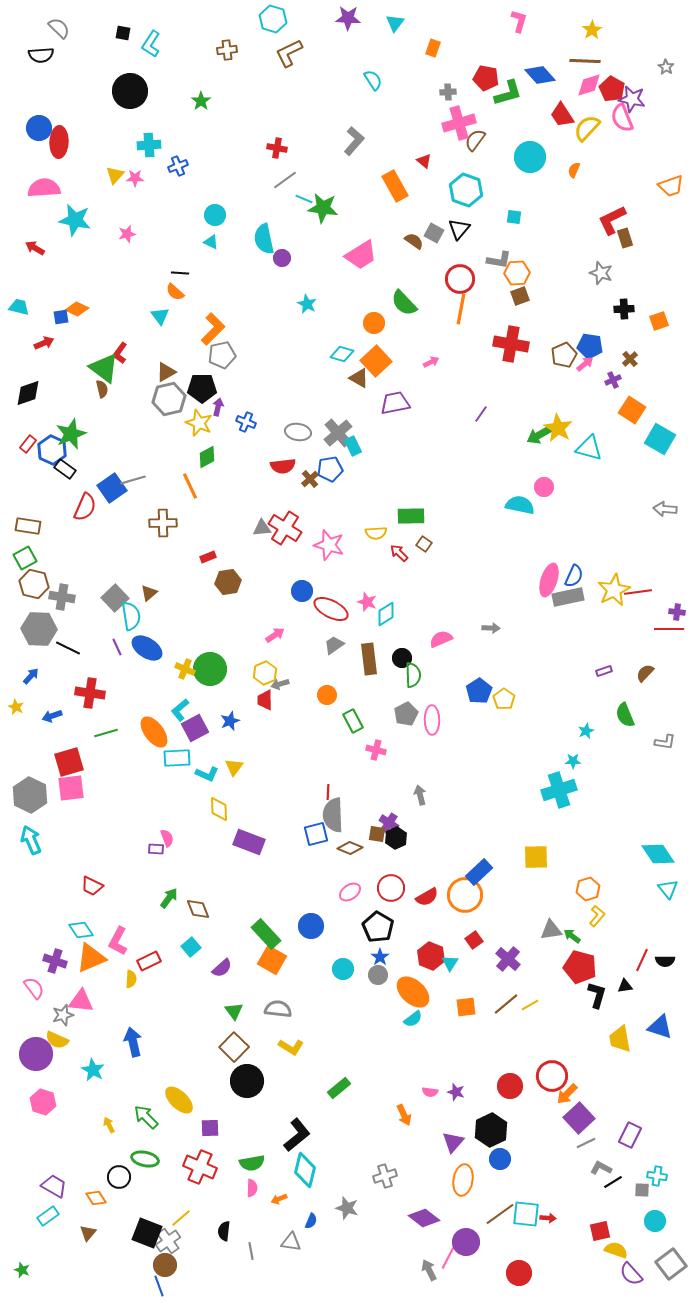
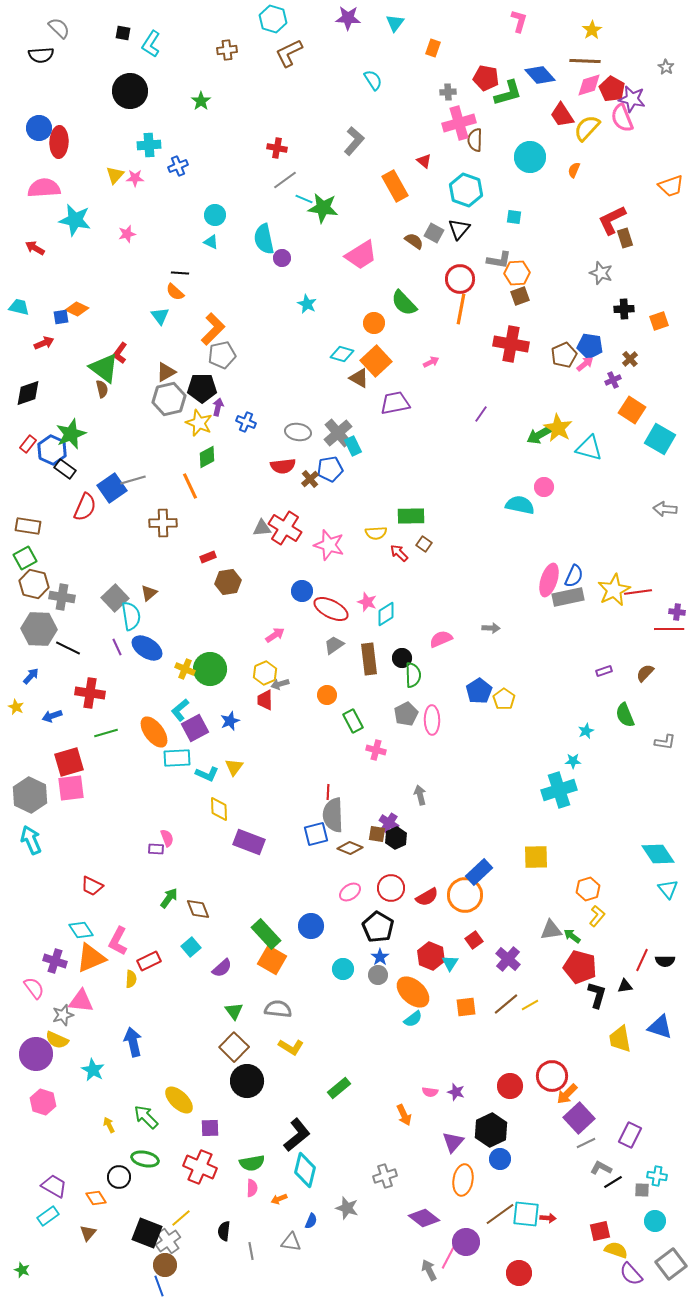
brown semicircle at (475, 140): rotated 35 degrees counterclockwise
